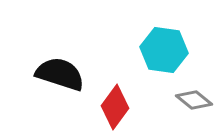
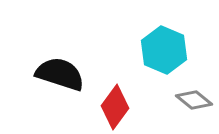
cyan hexagon: rotated 15 degrees clockwise
